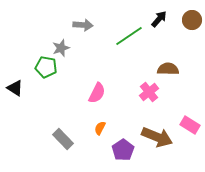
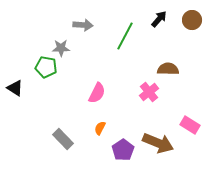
green line: moved 4 px left; rotated 28 degrees counterclockwise
gray star: rotated 18 degrees clockwise
brown arrow: moved 1 px right, 6 px down
